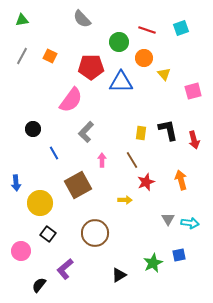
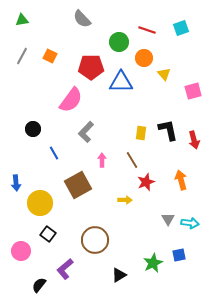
brown circle: moved 7 px down
